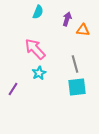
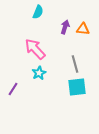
purple arrow: moved 2 px left, 8 px down
orange triangle: moved 1 px up
